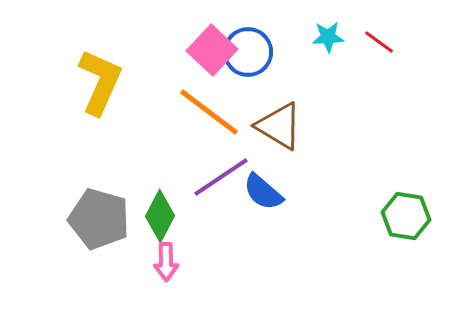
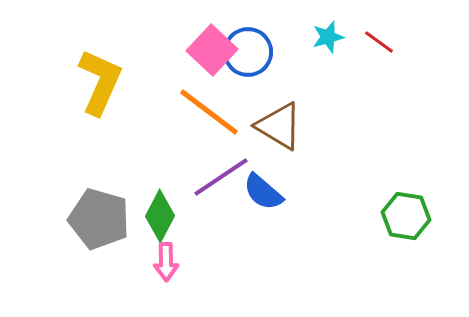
cyan star: rotated 12 degrees counterclockwise
